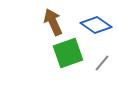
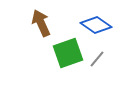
brown arrow: moved 12 px left, 1 px down
gray line: moved 5 px left, 4 px up
